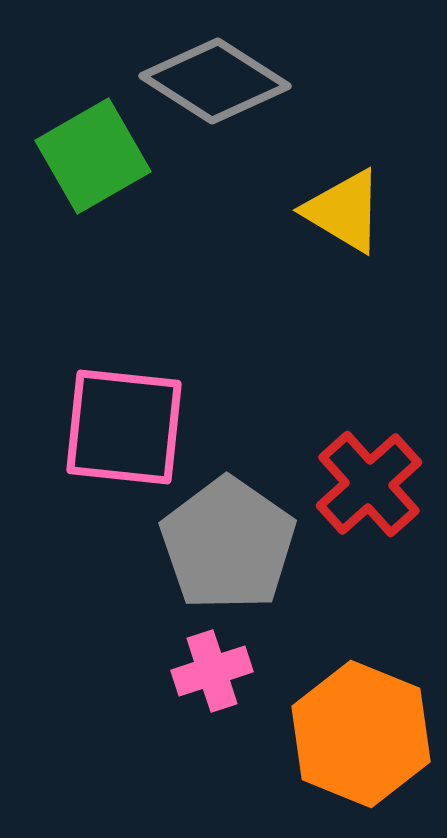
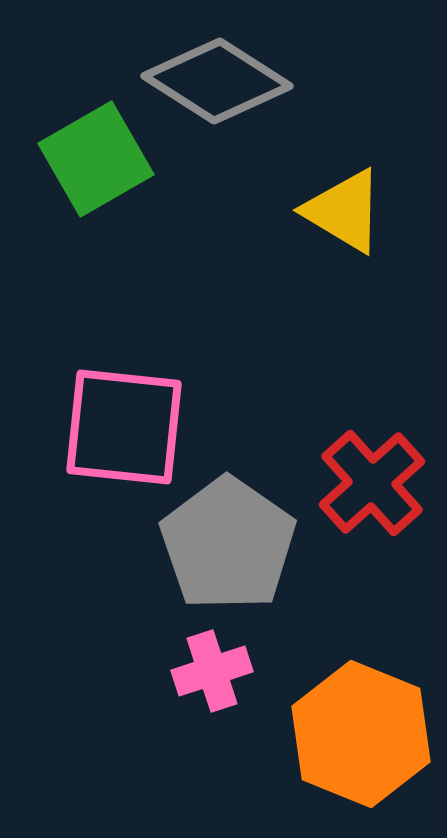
gray diamond: moved 2 px right
green square: moved 3 px right, 3 px down
red cross: moved 3 px right, 1 px up
